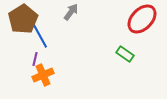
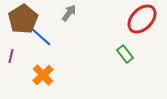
gray arrow: moved 2 px left, 1 px down
blue line: rotated 20 degrees counterclockwise
green rectangle: rotated 18 degrees clockwise
purple line: moved 24 px left, 3 px up
orange cross: rotated 20 degrees counterclockwise
